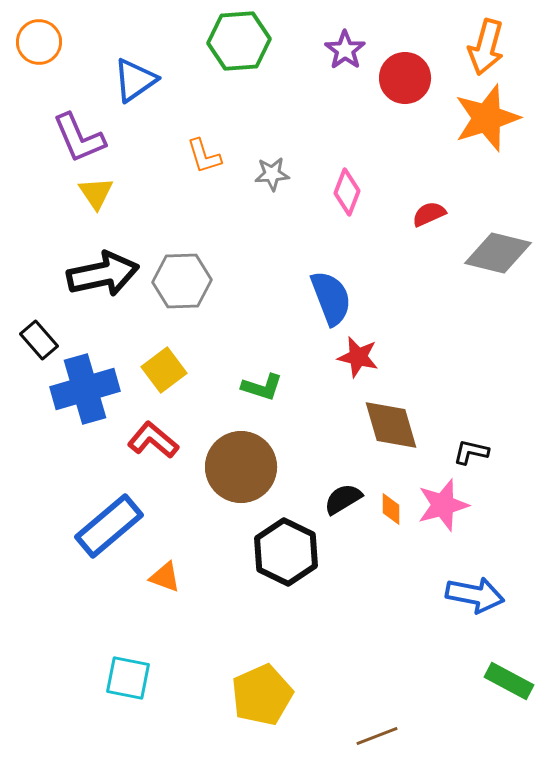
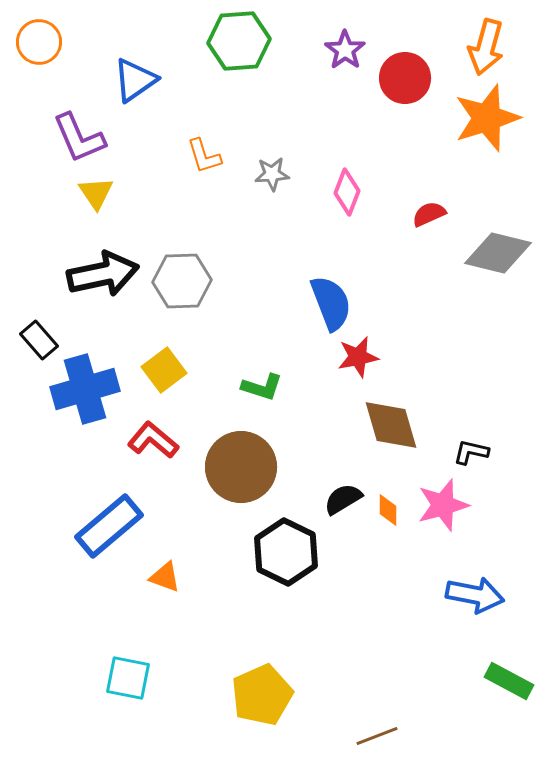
blue semicircle: moved 5 px down
red star: rotated 24 degrees counterclockwise
orange diamond: moved 3 px left, 1 px down
